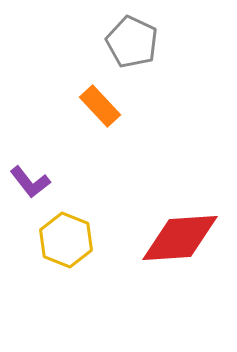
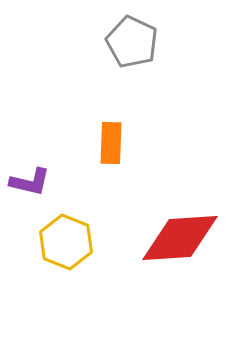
orange rectangle: moved 11 px right, 37 px down; rotated 45 degrees clockwise
purple L-shape: rotated 39 degrees counterclockwise
yellow hexagon: moved 2 px down
